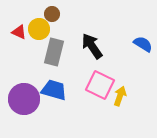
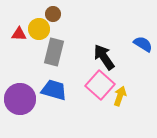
brown circle: moved 1 px right
red triangle: moved 2 px down; rotated 21 degrees counterclockwise
black arrow: moved 12 px right, 11 px down
pink square: rotated 16 degrees clockwise
purple circle: moved 4 px left
